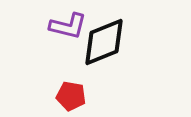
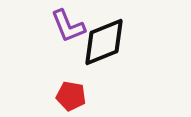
purple L-shape: rotated 54 degrees clockwise
